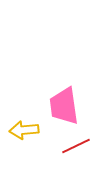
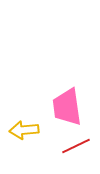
pink trapezoid: moved 3 px right, 1 px down
